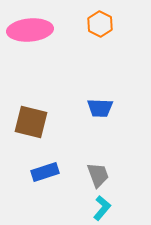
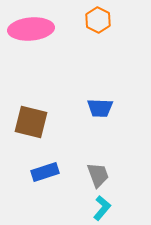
orange hexagon: moved 2 px left, 4 px up
pink ellipse: moved 1 px right, 1 px up
